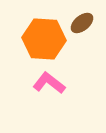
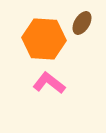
brown ellipse: rotated 20 degrees counterclockwise
